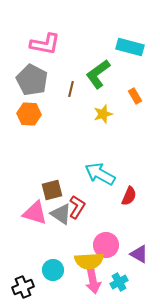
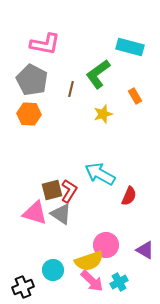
red L-shape: moved 8 px left, 16 px up
purple triangle: moved 6 px right, 4 px up
yellow semicircle: rotated 16 degrees counterclockwise
pink arrow: moved 1 px left; rotated 35 degrees counterclockwise
